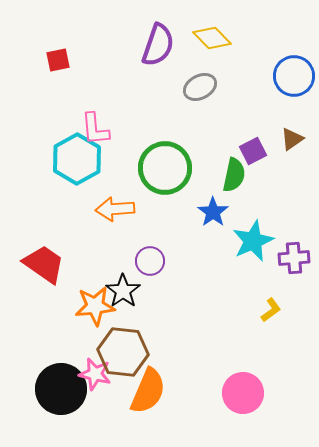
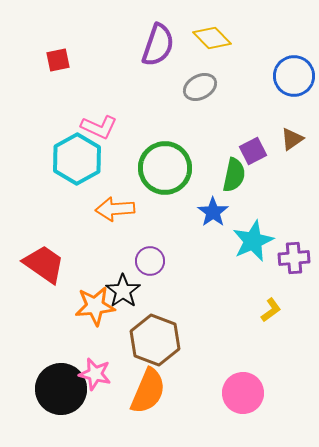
pink L-shape: moved 4 px right, 2 px up; rotated 60 degrees counterclockwise
brown hexagon: moved 32 px right, 12 px up; rotated 15 degrees clockwise
